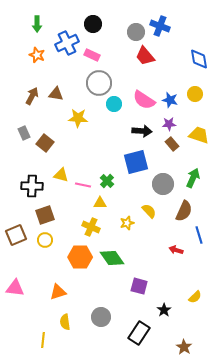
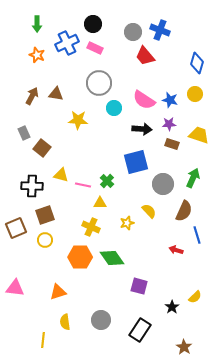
blue cross at (160, 26): moved 4 px down
gray circle at (136, 32): moved 3 px left
pink rectangle at (92, 55): moved 3 px right, 7 px up
blue diamond at (199, 59): moved 2 px left, 4 px down; rotated 25 degrees clockwise
cyan circle at (114, 104): moved 4 px down
yellow star at (78, 118): moved 2 px down
black arrow at (142, 131): moved 2 px up
brown square at (45, 143): moved 3 px left, 5 px down
brown rectangle at (172, 144): rotated 32 degrees counterclockwise
brown square at (16, 235): moved 7 px up
blue line at (199, 235): moved 2 px left
black star at (164, 310): moved 8 px right, 3 px up
gray circle at (101, 317): moved 3 px down
black rectangle at (139, 333): moved 1 px right, 3 px up
